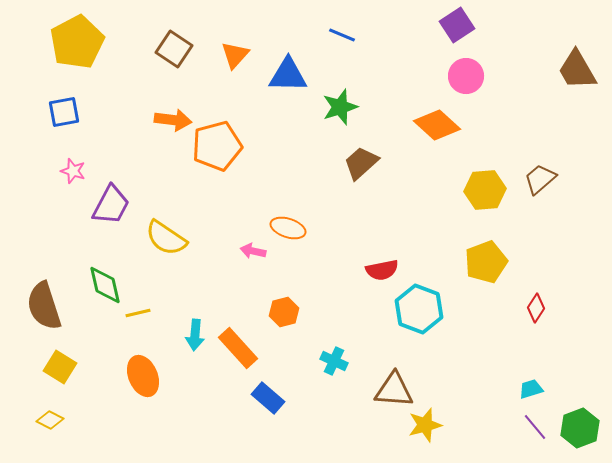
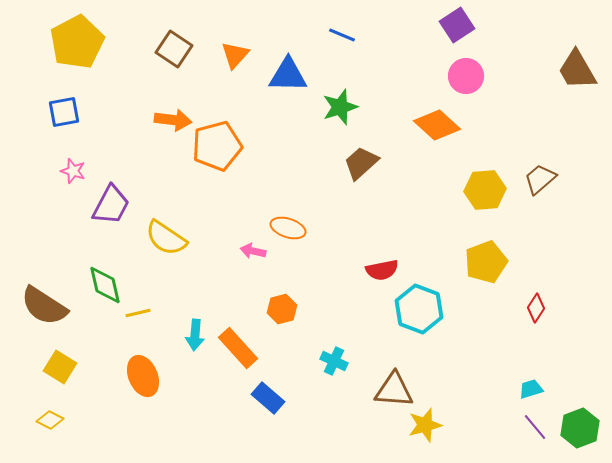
brown semicircle at (44, 306): rotated 39 degrees counterclockwise
orange hexagon at (284, 312): moved 2 px left, 3 px up
